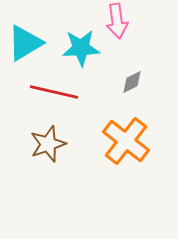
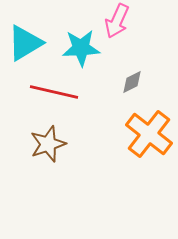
pink arrow: rotated 32 degrees clockwise
orange cross: moved 23 px right, 7 px up
